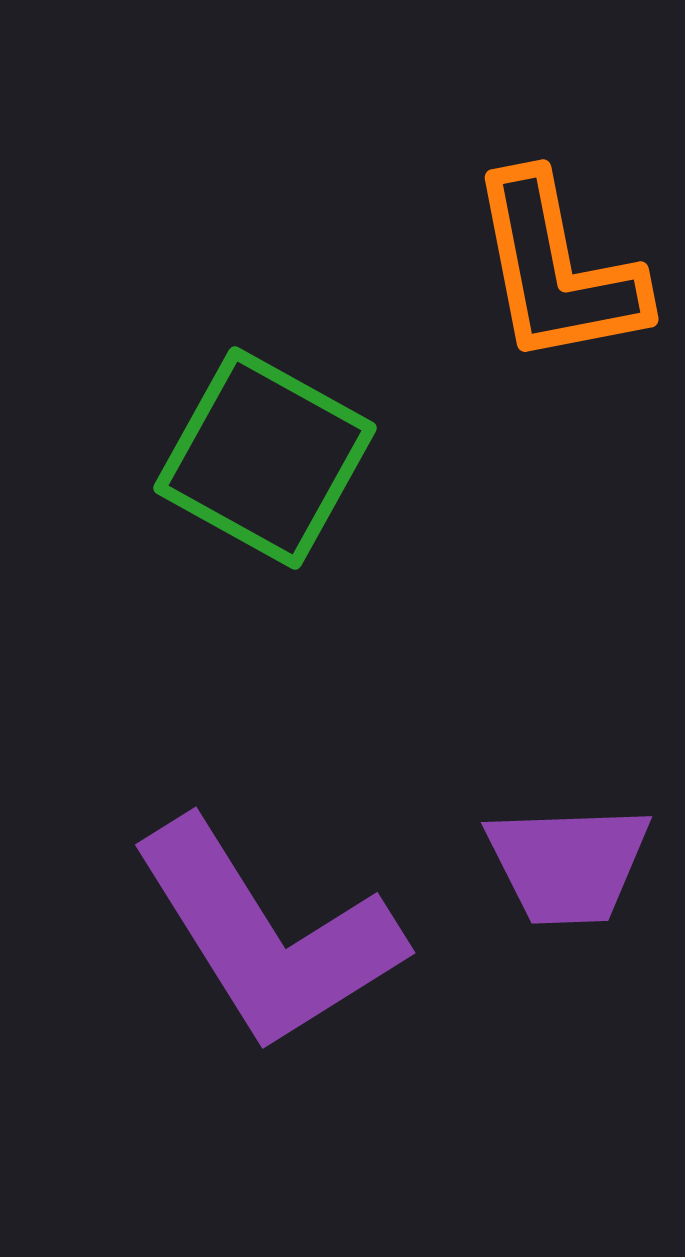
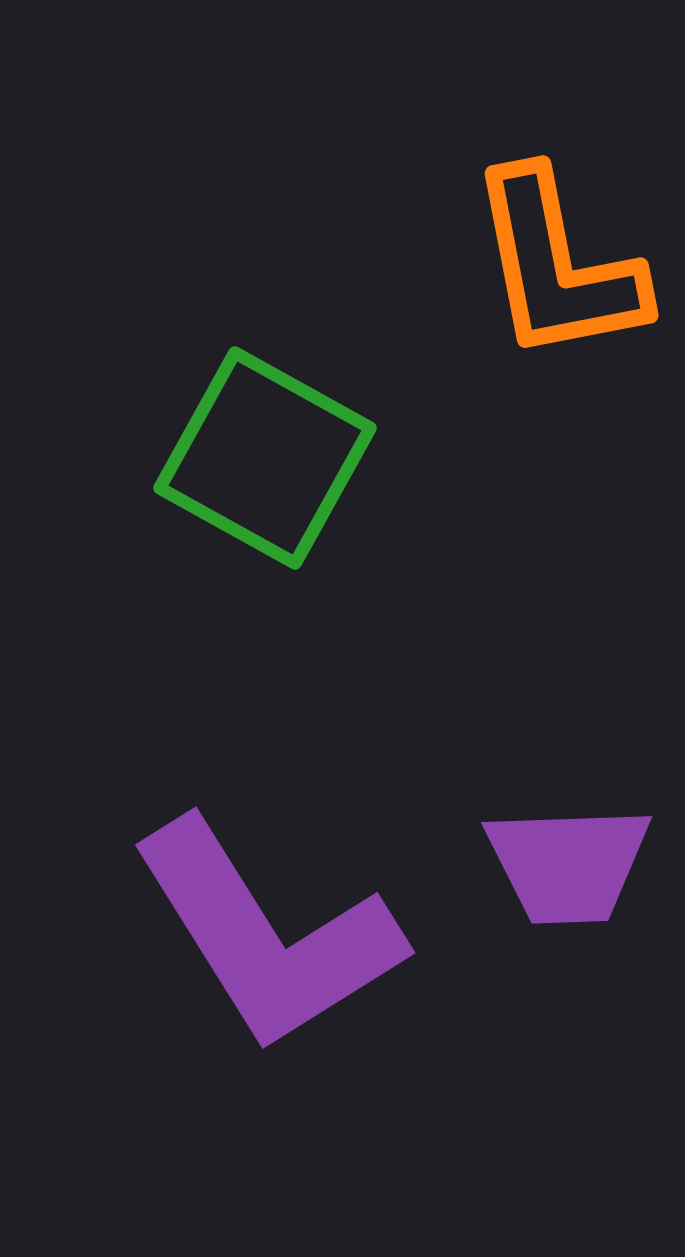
orange L-shape: moved 4 px up
